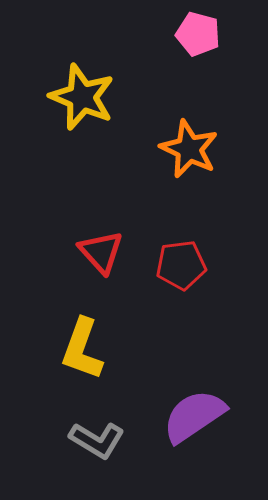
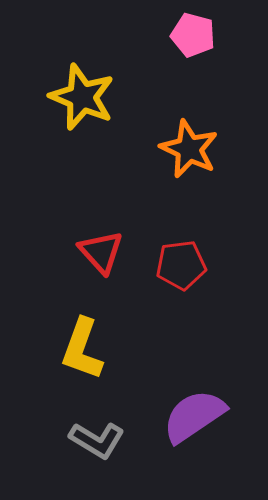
pink pentagon: moved 5 px left, 1 px down
